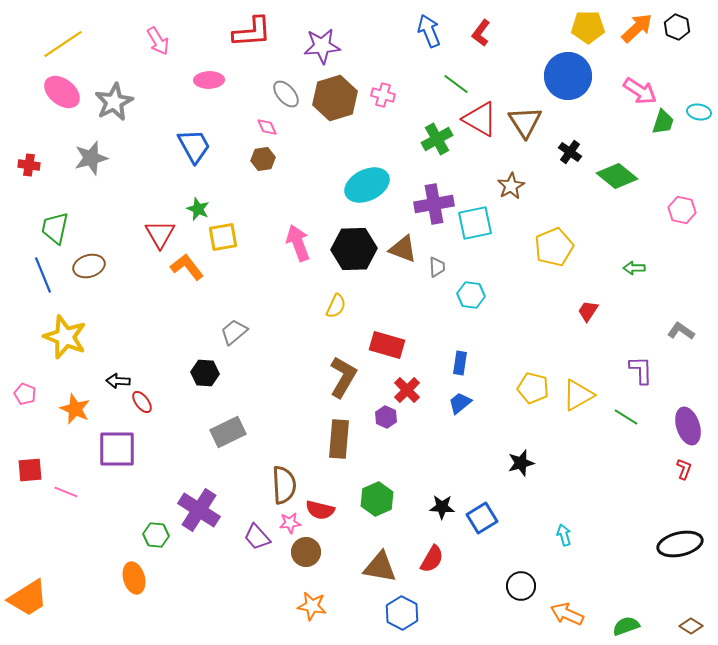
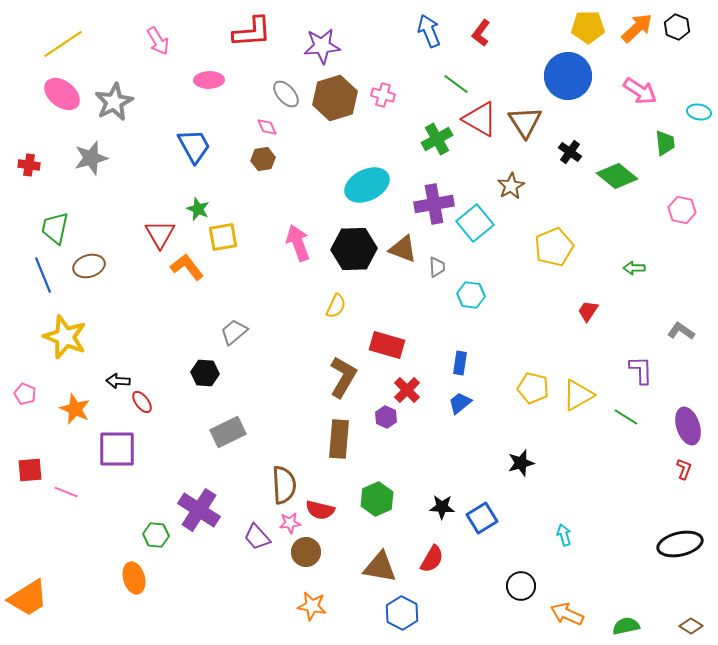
pink ellipse at (62, 92): moved 2 px down
green trapezoid at (663, 122): moved 2 px right, 21 px down; rotated 24 degrees counterclockwise
cyan square at (475, 223): rotated 27 degrees counterclockwise
green semicircle at (626, 626): rotated 8 degrees clockwise
